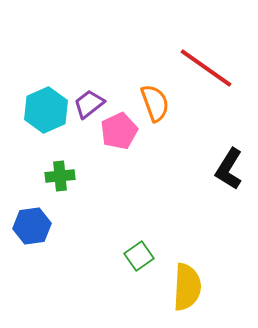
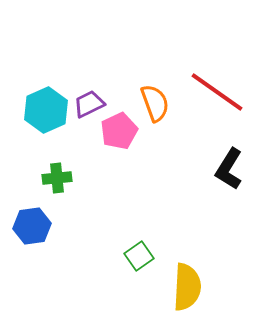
red line: moved 11 px right, 24 px down
purple trapezoid: rotated 12 degrees clockwise
green cross: moved 3 px left, 2 px down
